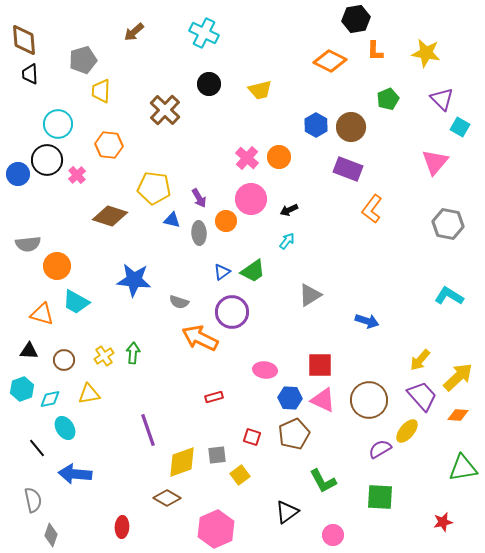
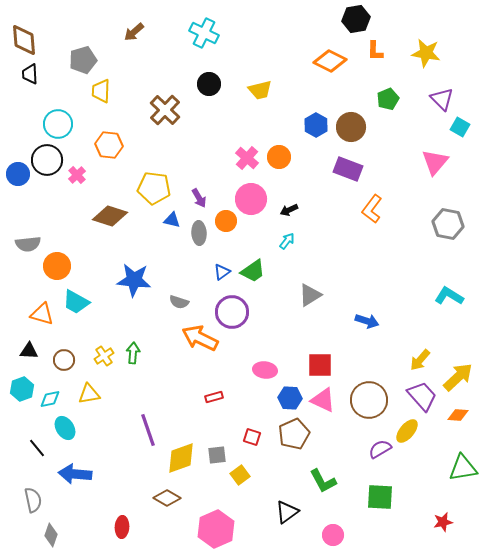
yellow diamond at (182, 462): moved 1 px left, 4 px up
